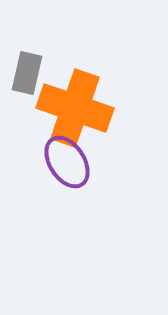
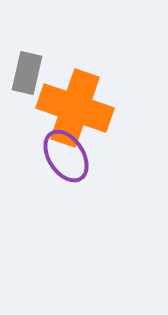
purple ellipse: moved 1 px left, 6 px up
